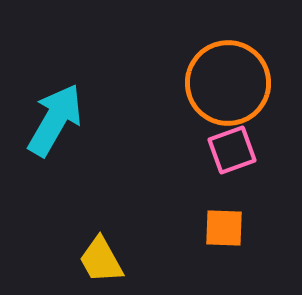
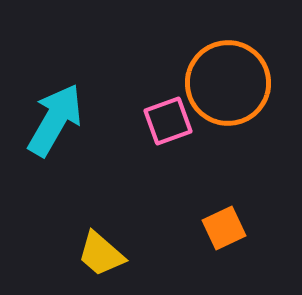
pink square: moved 64 px left, 29 px up
orange square: rotated 27 degrees counterclockwise
yellow trapezoid: moved 6 px up; rotated 20 degrees counterclockwise
